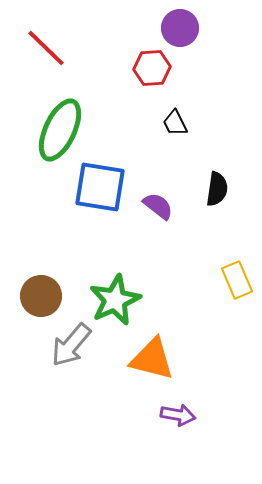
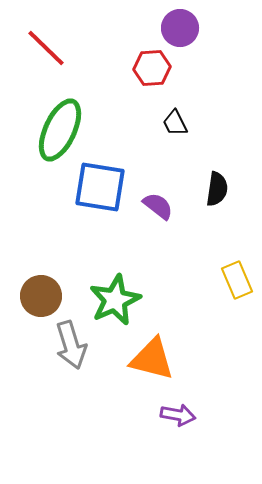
gray arrow: rotated 57 degrees counterclockwise
